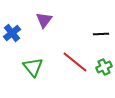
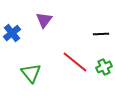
green triangle: moved 2 px left, 6 px down
